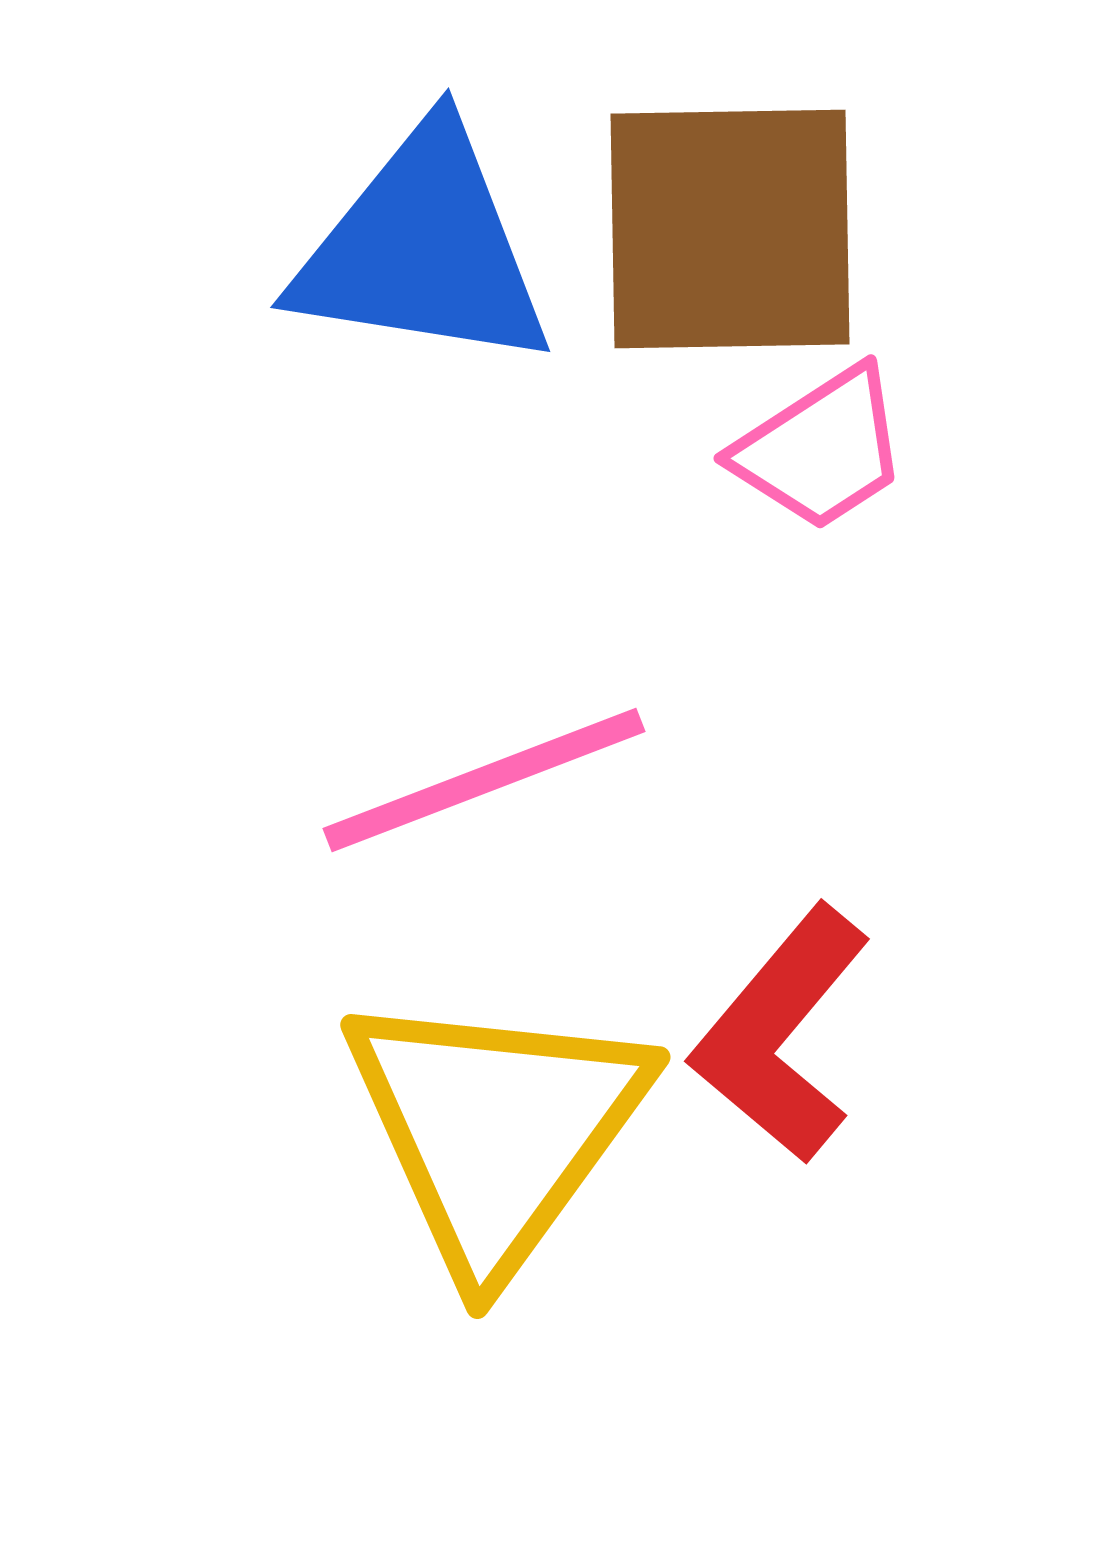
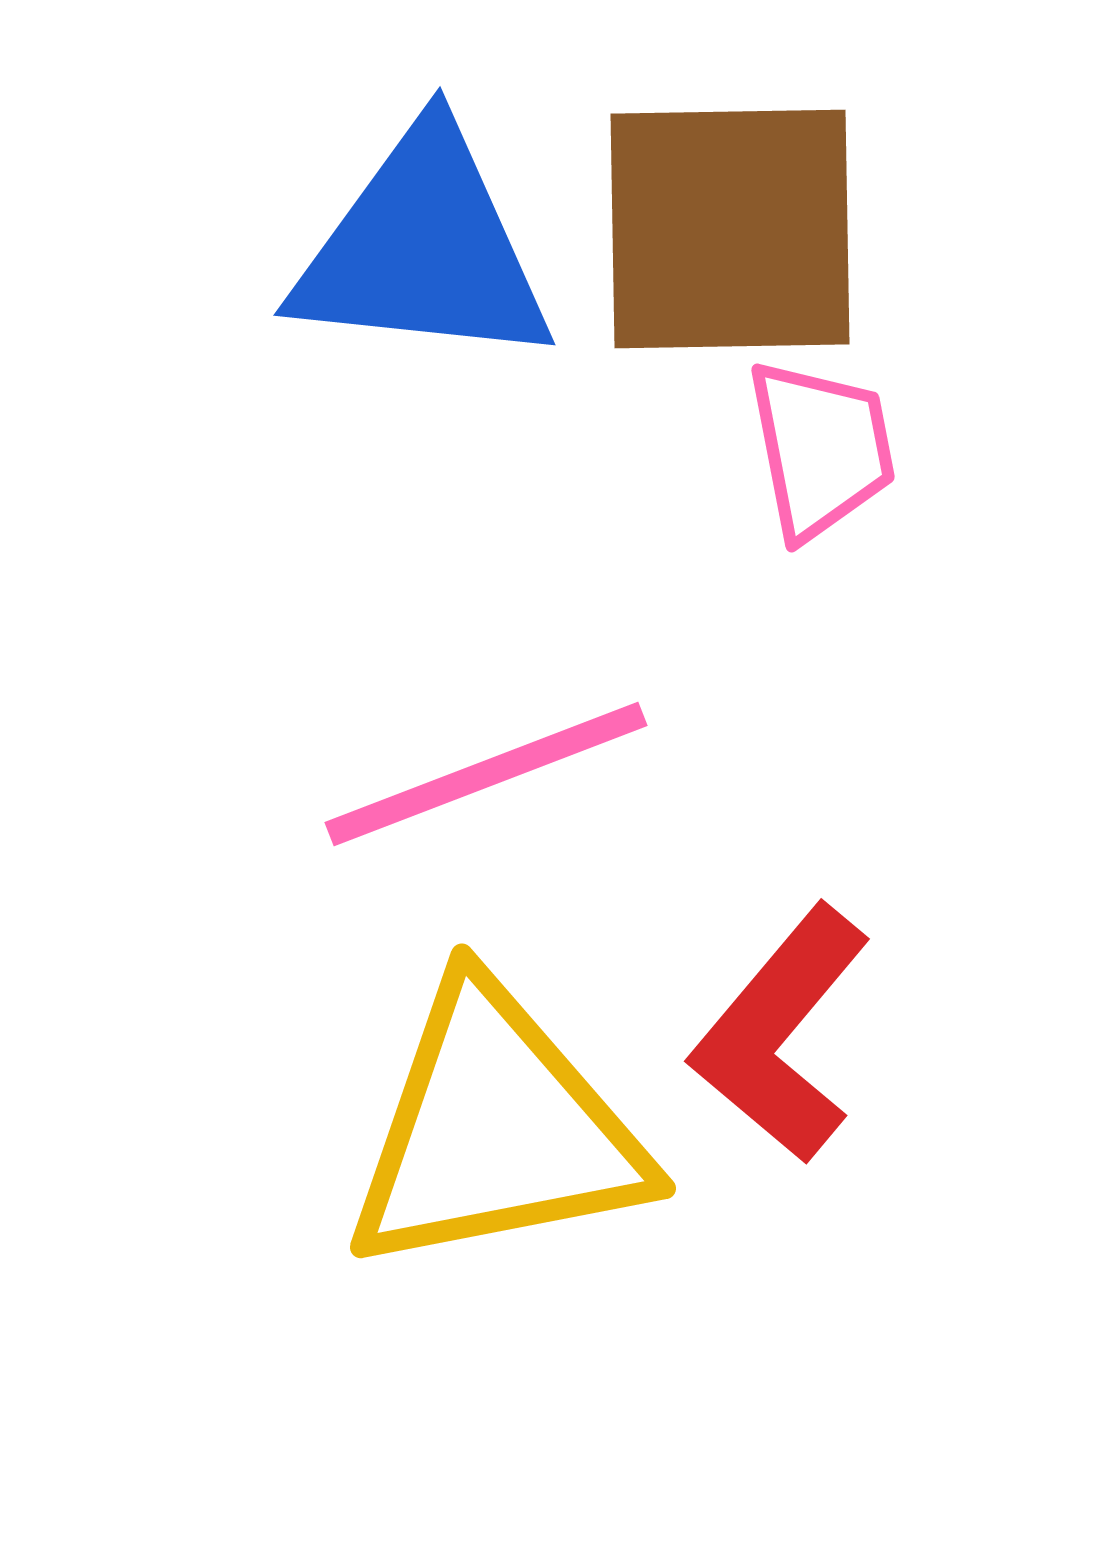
blue triangle: rotated 3 degrees counterclockwise
pink trapezoid: rotated 68 degrees counterclockwise
pink line: moved 2 px right, 6 px up
yellow triangle: rotated 43 degrees clockwise
